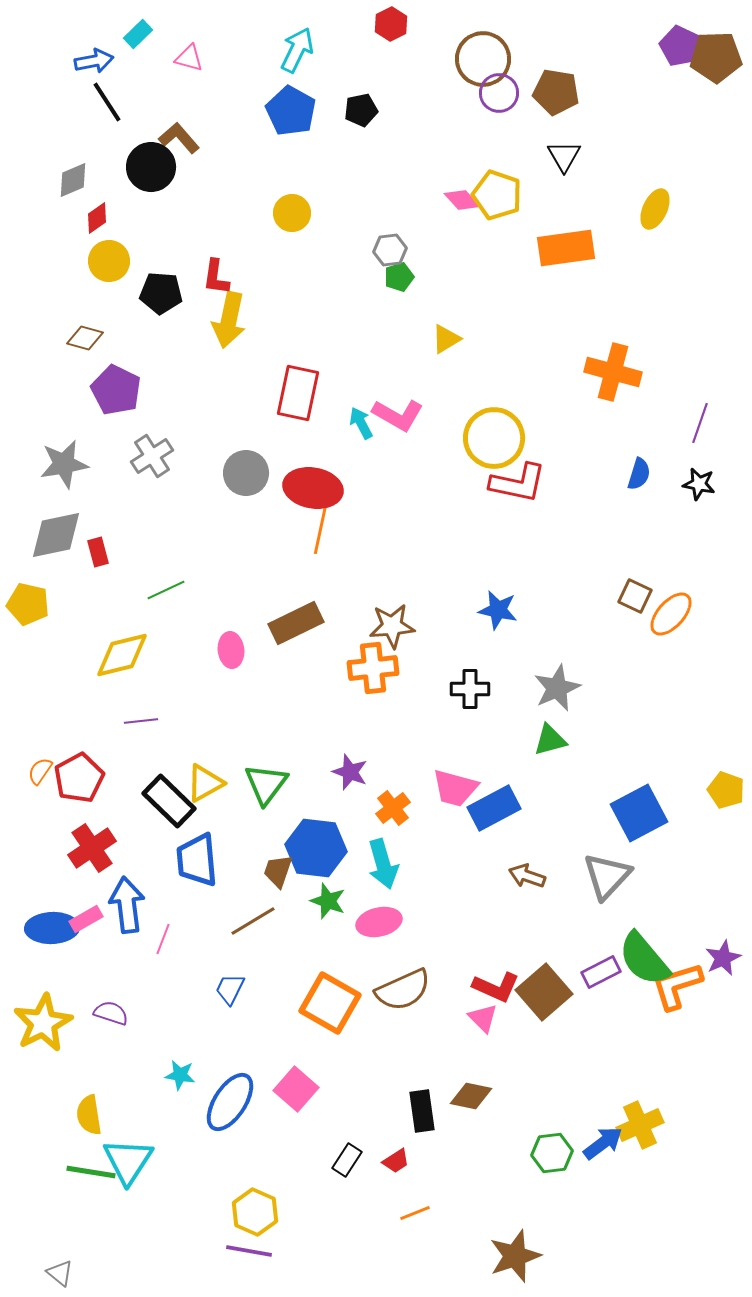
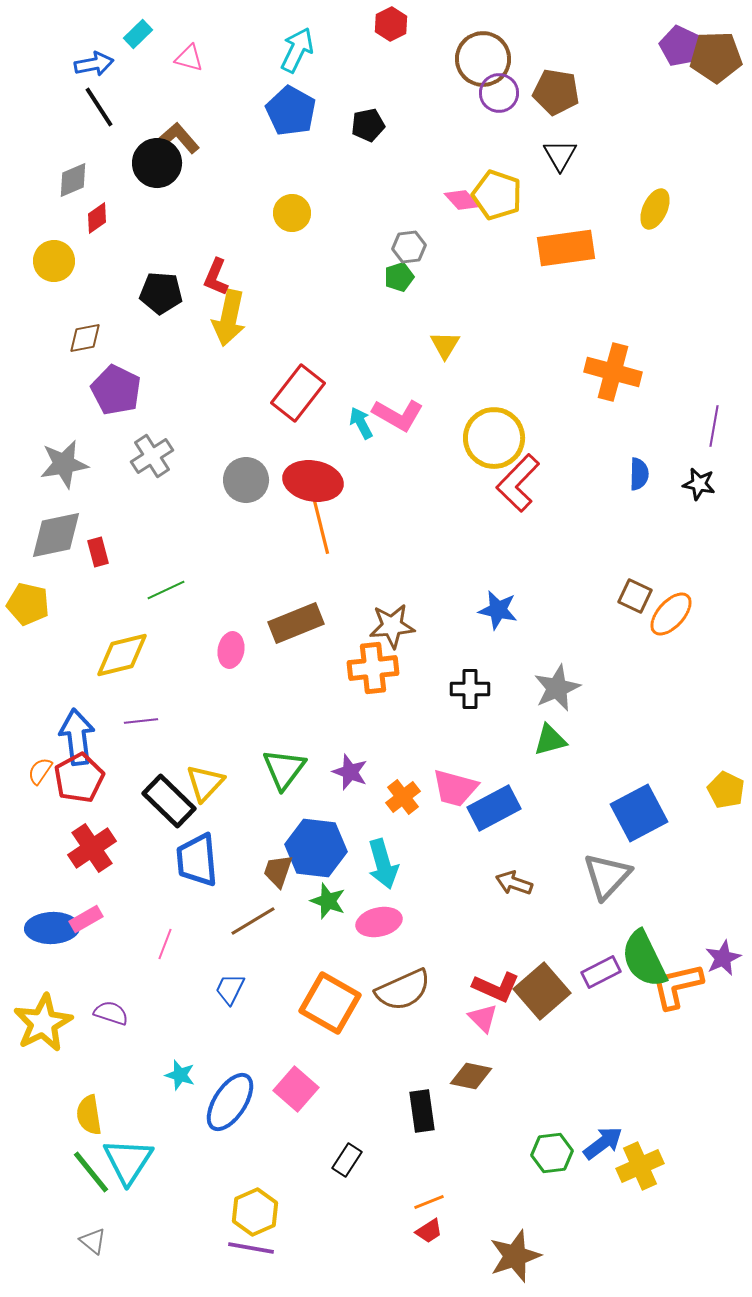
blue arrow at (94, 61): moved 3 px down
black line at (107, 102): moved 8 px left, 5 px down
black pentagon at (361, 110): moved 7 px right, 15 px down
black triangle at (564, 156): moved 4 px left, 1 px up
black circle at (151, 167): moved 6 px right, 4 px up
gray hexagon at (390, 250): moved 19 px right, 3 px up
yellow circle at (109, 261): moved 55 px left
red L-shape at (216, 277): rotated 15 degrees clockwise
yellow arrow at (229, 320): moved 2 px up
brown diamond at (85, 338): rotated 27 degrees counterclockwise
yellow triangle at (446, 339): moved 1 px left, 6 px down; rotated 28 degrees counterclockwise
red rectangle at (298, 393): rotated 26 degrees clockwise
purple line at (700, 423): moved 14 px right, 3 px down; rotated 9 degrees counterclockwise
gray circle at (246, 473): moved 7 px down
blue semicircle at (639, 474): rotated 16 degrees counterclockwise
red L-shape at (518, 483): rotated 122 degrees clockwise
red ellipse at (313, 488): moved 7 px up
orange line at (321, 527): rotated 26 degrees counterclockwise
brown rectangle at (296, 623): rotated 4 degrees clockwise
pink ellipse at (231, 650): rotated 16 degrees clockwise
yellow triangle at (205, 783): rotated 18 degrees counterclockwise
green triangle at (266, 784): moved 18 px right, 15 px up
yellow pentagon at (726, 790): rotated 6 degrees clockwise
orange cross at (393, 808): moved 10 px right, 11 px up
brown arrow at (527, 876): moved 13 px left, 7 px down
blue arrow at (127, 905): moved 50 px left, 168 px up
pink line at (163, 939): moved 2 px right, 5 px down
green semicircle at (644, 959): rotated 14 degrees clockwise
orange L-shape at (677, 986): rotated 4 degrees clockwise
brown square at (544, 992): moved 2 px left, 1 px up
cyan star at (180, 1075): rotated 8 degrees clockwise
brown diamond at (471, 1096): moved 20 px up
yellow cross at (640, 1125): moved 41 px down
red trapezoid at (396, 1161): moved 33 px right, 70 px down
green line at (91, 1172): rotated 42 degrees clockwise
yellow hexagon at (255, 1212): rotated 12 degrees clockwise
orange line at (415, 1213): moved 14 px right, 11 px up
purple line at (249, 1251): moved 2 px right, 3 px up
gray triangle at (60, 1273): moved 33 px right, 32 px up
